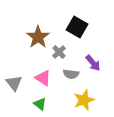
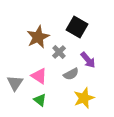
brown star: rotated 10 degrees clockwise
purple arrow: moved 5 px left, 3 px up
gray semicircle: rotated 35 degrees counterclockwise
pink triangle: moved 4 px left, 2 px up
gray triangle: moved 1 px right; rotated 12 degrees clockwise
yellow star: moved 2 px up
green triangle: moved 4 px up
